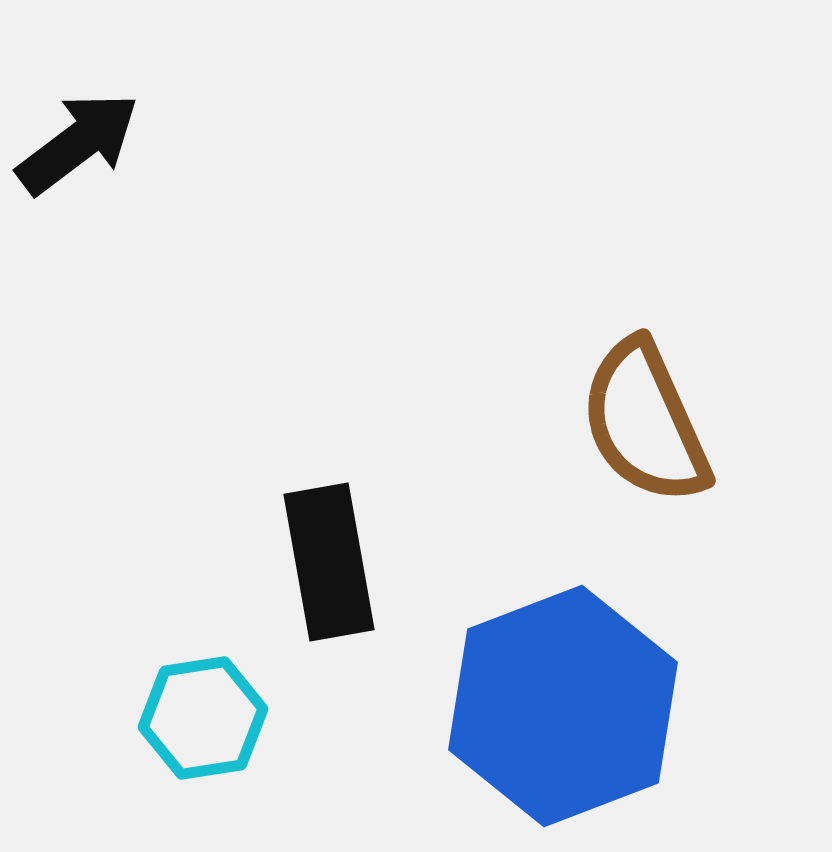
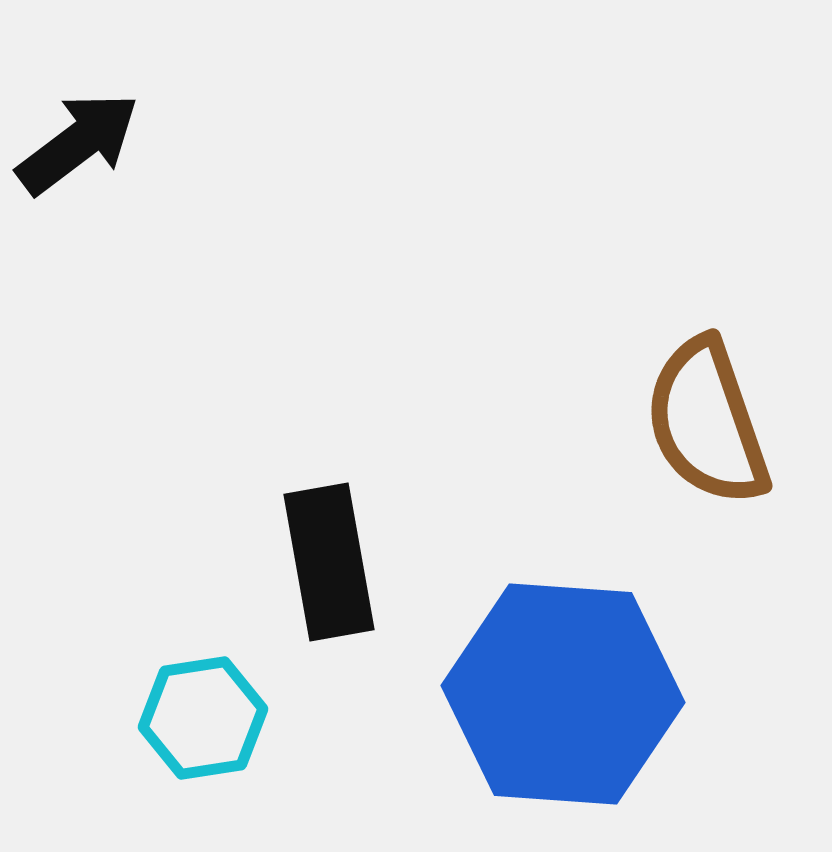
brown semicircle: moved 62 px right; rotated 5 degrees clockwise
blue hexagon: moved 12 px up; rotated 25 degrees clockwise
